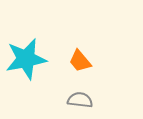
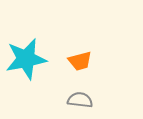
orange trapezoid: rotated 65 degrees counterclockwise
